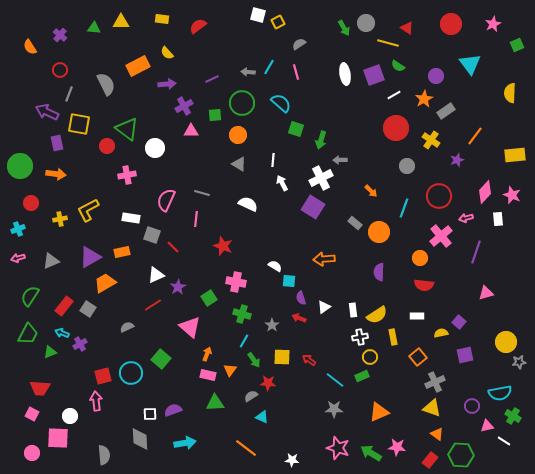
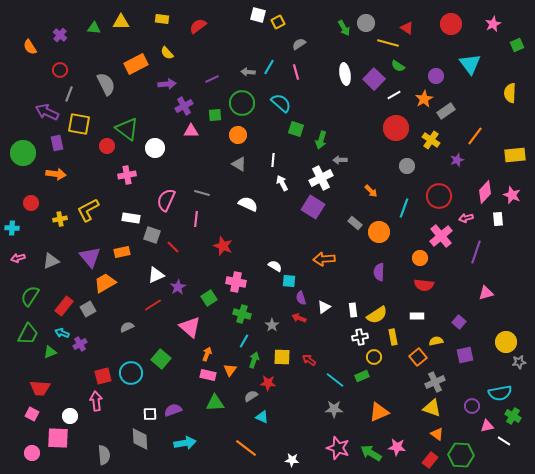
orange rectangle at (138, 66): moved 2 px left, 2 px up
purple square at (374, 75): moved 4 px down; rotated 25 degrees counterclockwise
green circle at (20, 166): moved 3 px right, 13 px up
cyan cross at (18, 229): moved 6 px left, 1 px up; rotated 24 degrees clockwise
purple triangle at (90, 257): rotated 40 degrees counterclockwise
gray square at (88, 309): rotated 28 degrees clockwise
yellow semicircle at (441, 333): moved 5 px left, 8 px down
yellow circle at (370, 357): moved 4 px right
green arrow at (254, 360): rotated 126 degrees counterclockwise
